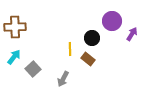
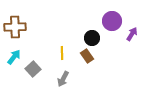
yellow line: moved 8 px left, 4 px down
brown rectangle: moved 1 px left, 3 px up; rotated 16 degrees clockwise
